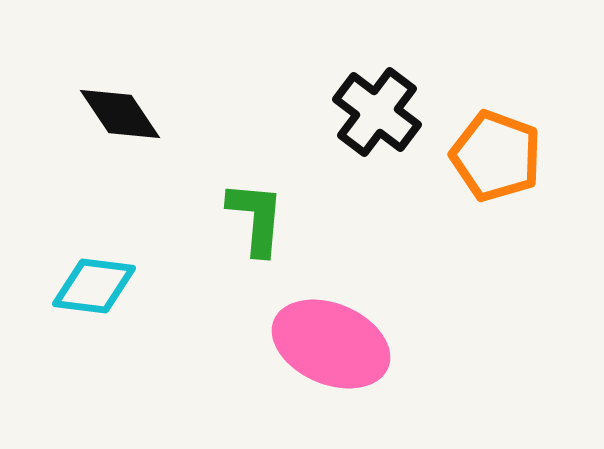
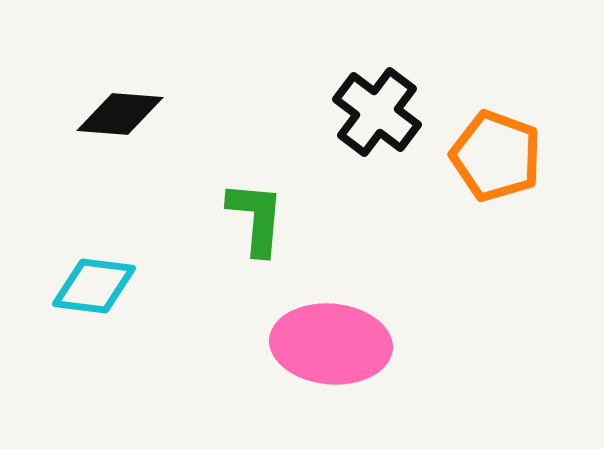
black diamond: rotated 52 degrees counterclockwise
pink ellipse: rotated 18 degrees counterclockwise
